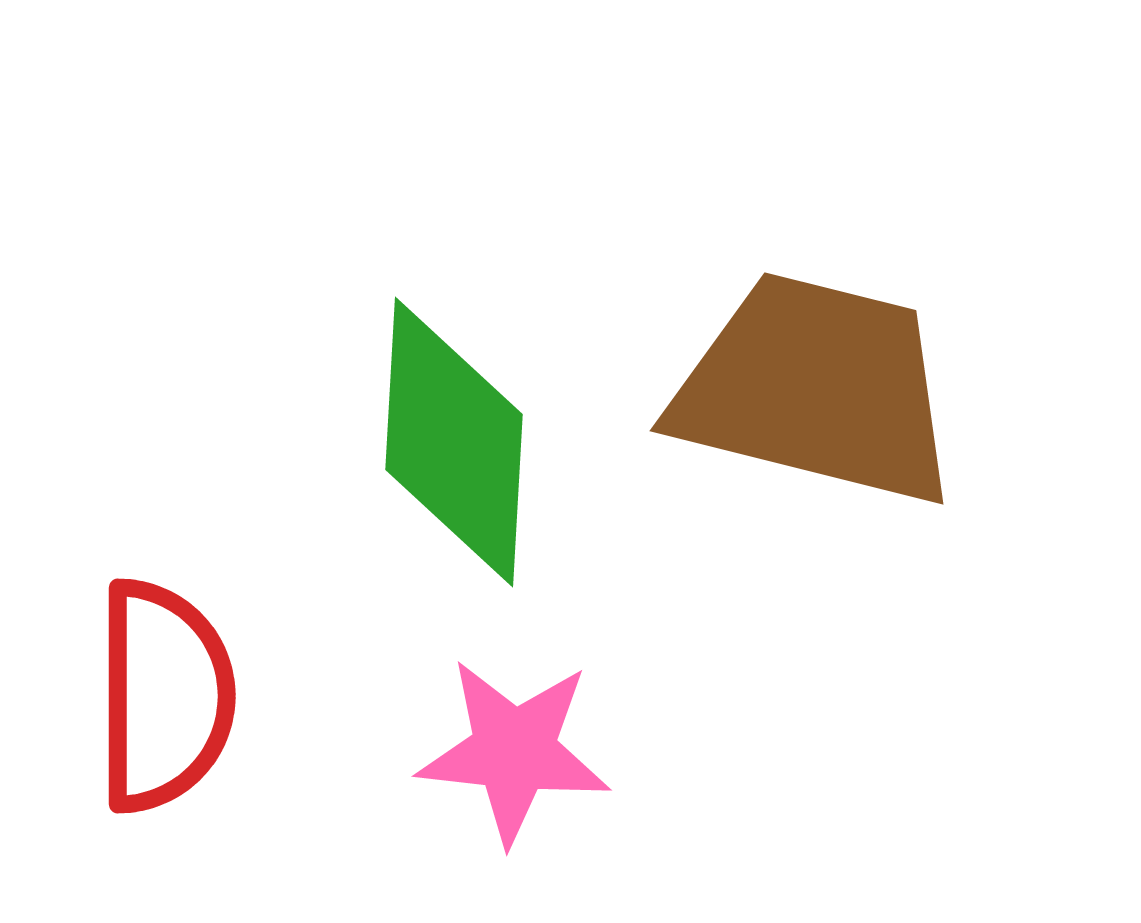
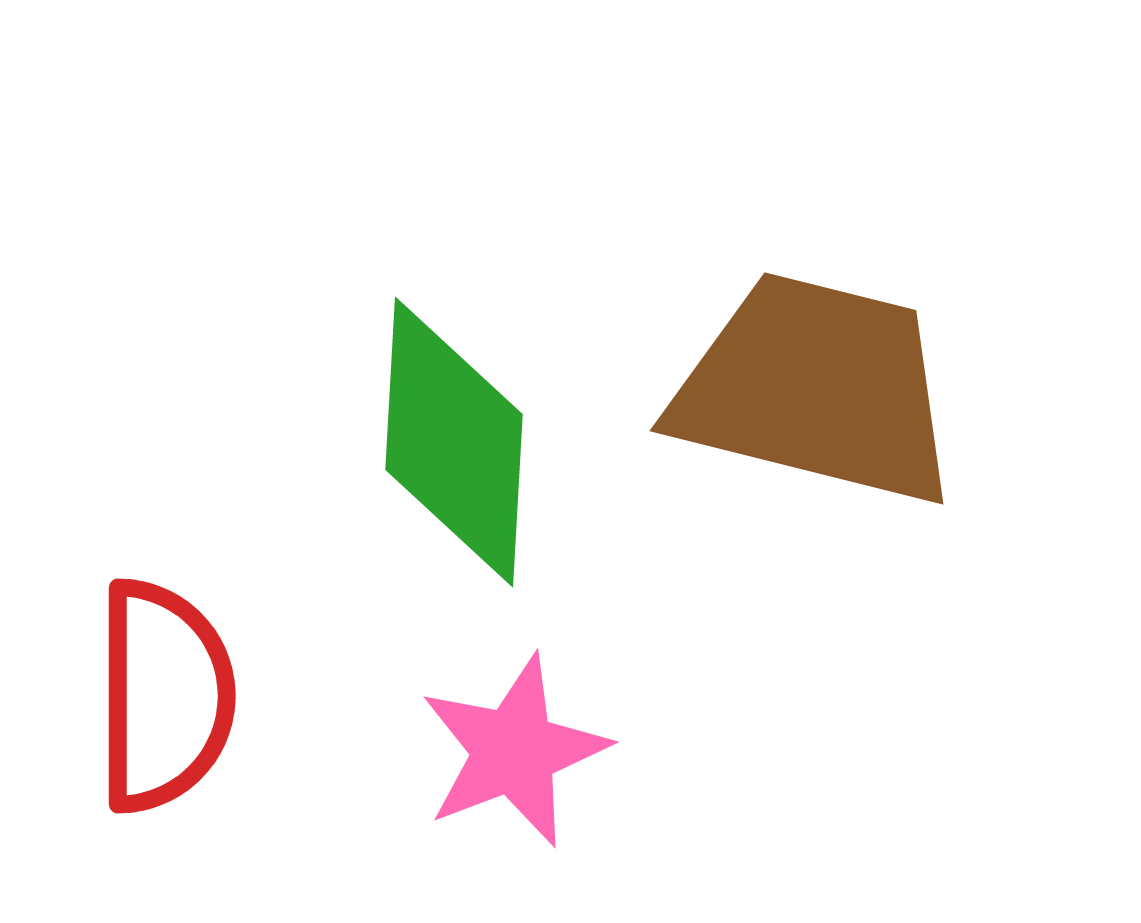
pink star: rotated 27 degrees counterclockwise
